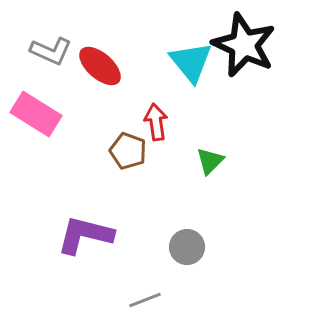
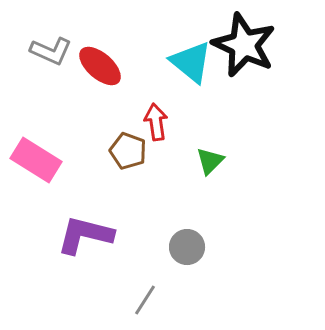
cyan triangle: rotated 12 degrees counterclockwise
pink rectangle: moved 46 px down
gray line: rotated 36 degrees counterclockwise
